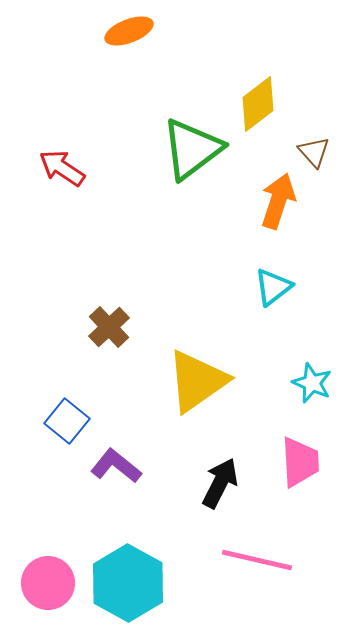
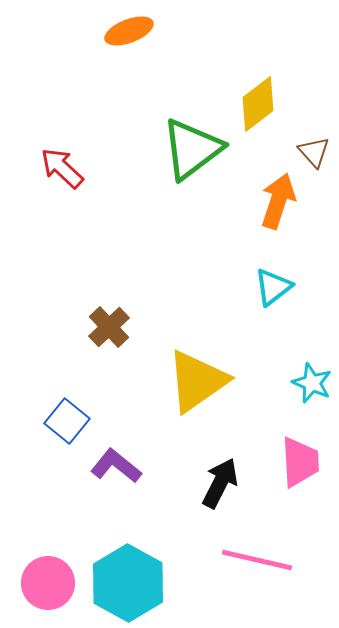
red arrow: rotated 9 degrees clockwise
